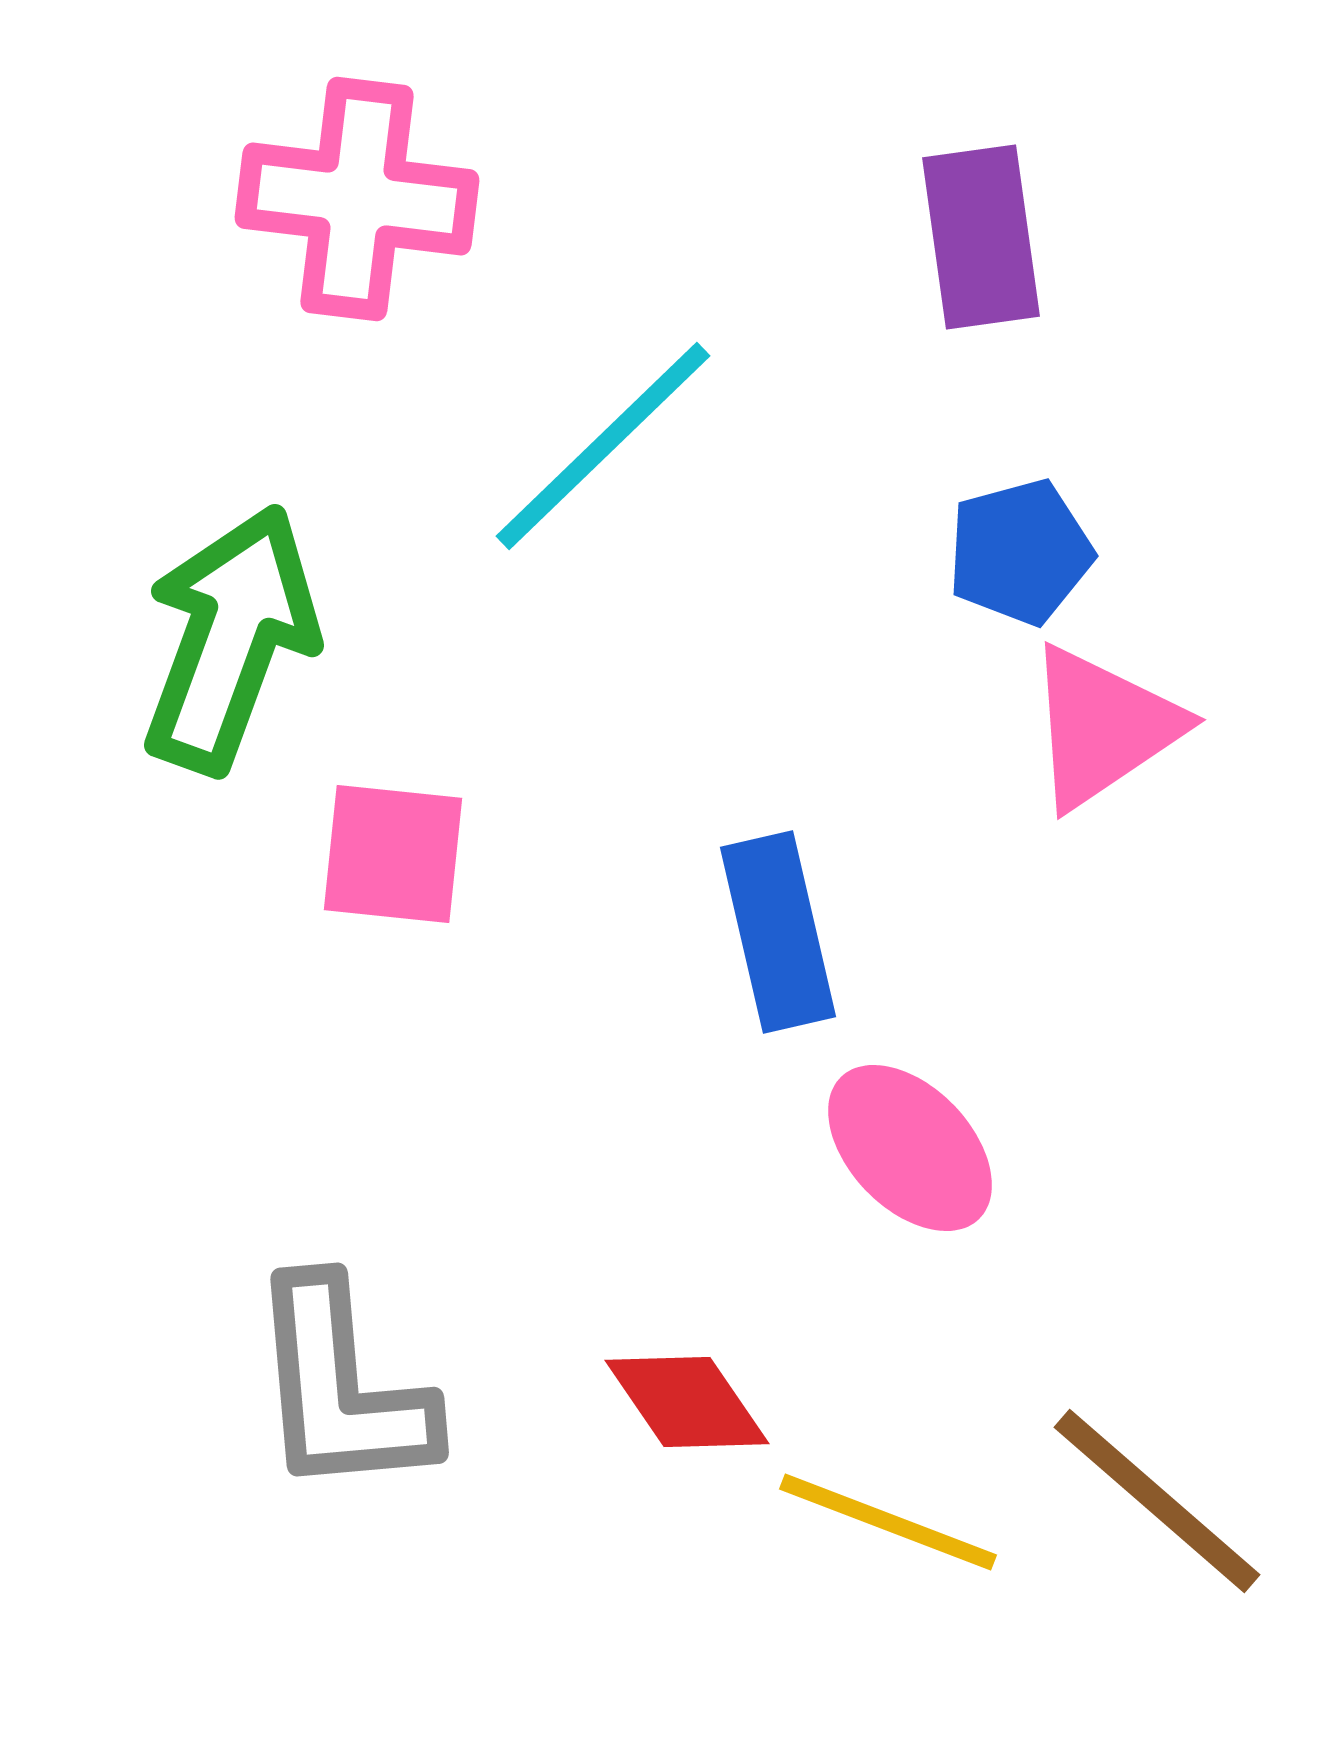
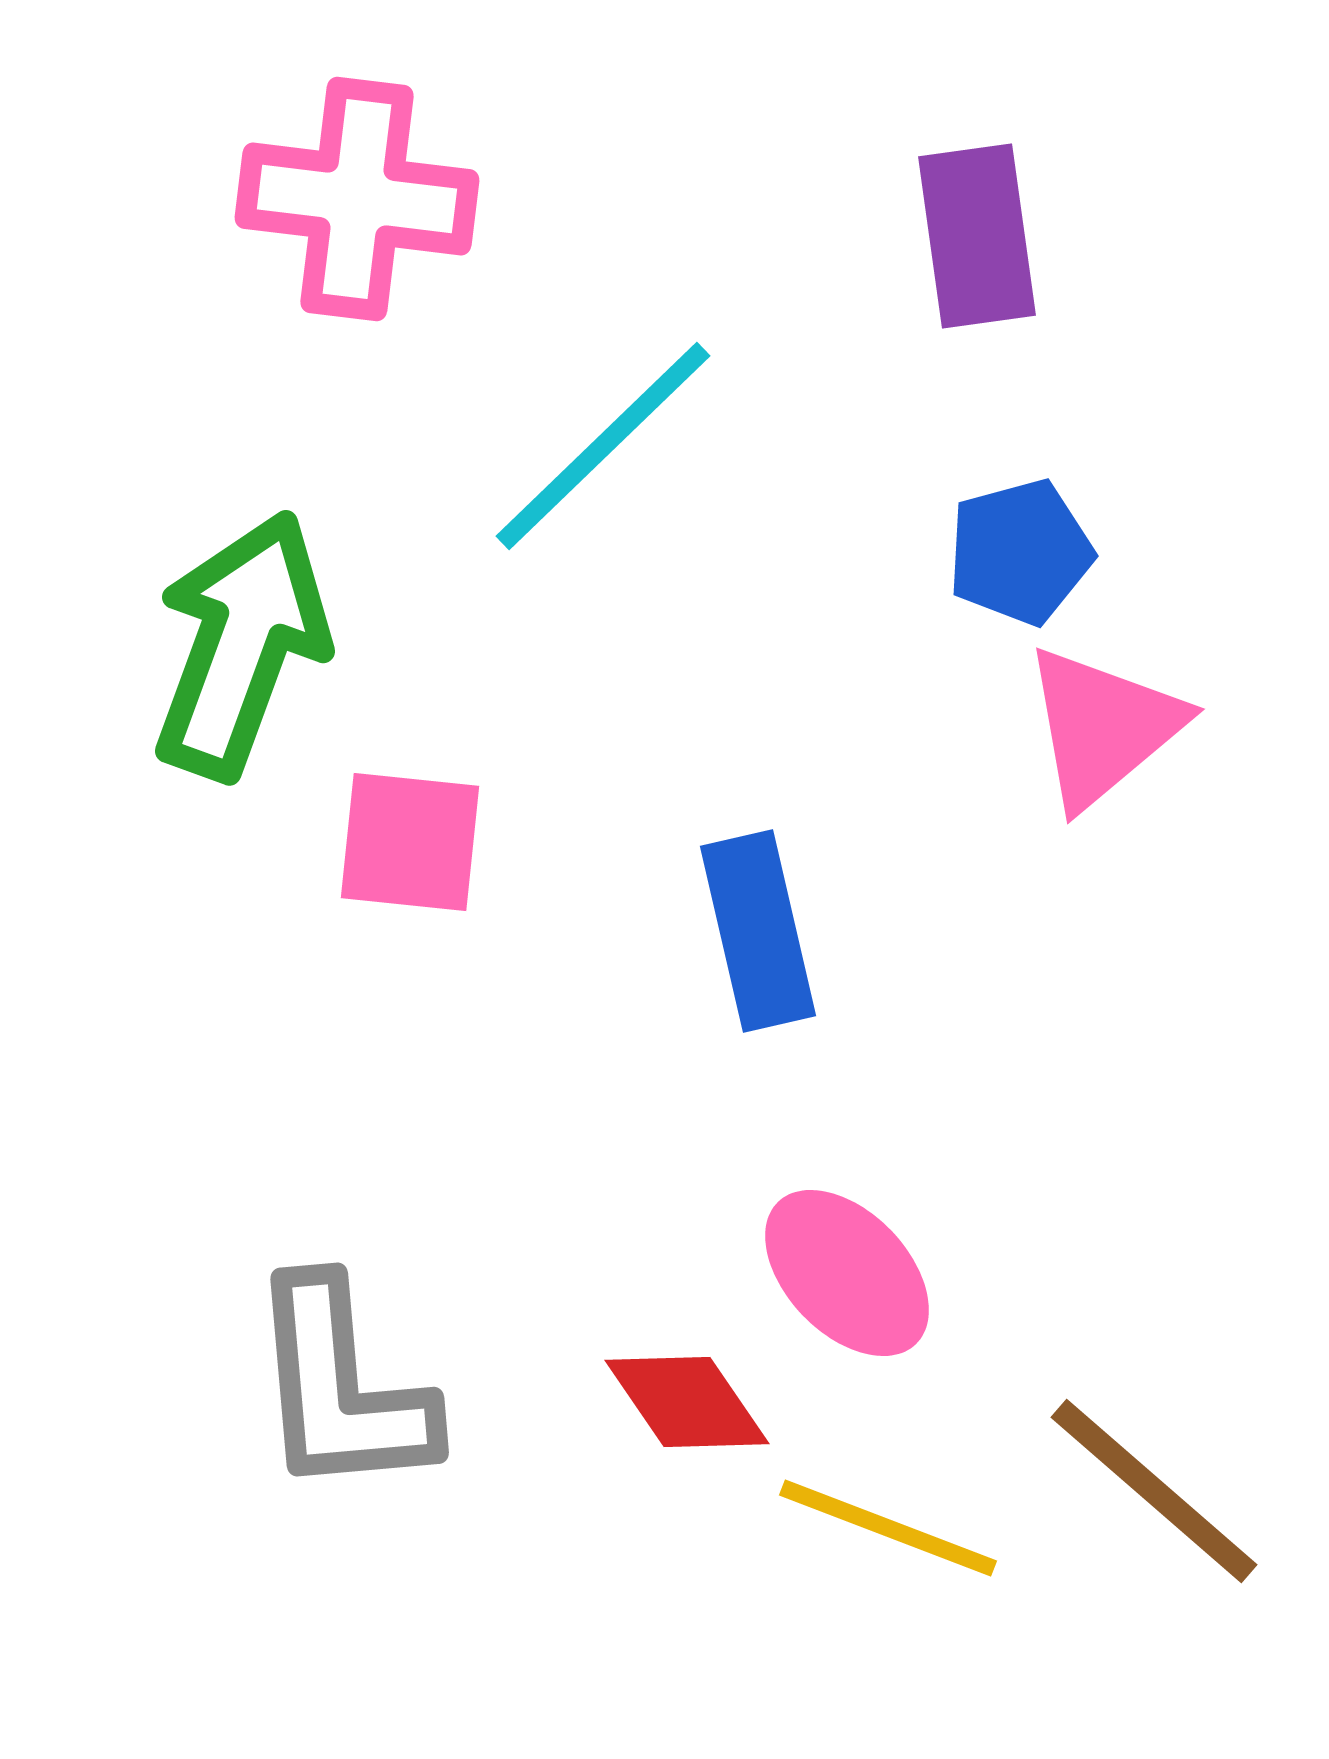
purple rectangle: moved 4 px left, 1 px up
green arrow: moved 11 px right, 6 px down
pink triangle: rotated 6 degrees counterclockwise
pink square: moved 17 px right, 12 px up
blue rectangle: moved 20 px left, 1 px up
pink ellipse: moved 63 px left, 125 px down
brown line: moved 3 px left, 10 px up
yellow line: moved 6 px down
